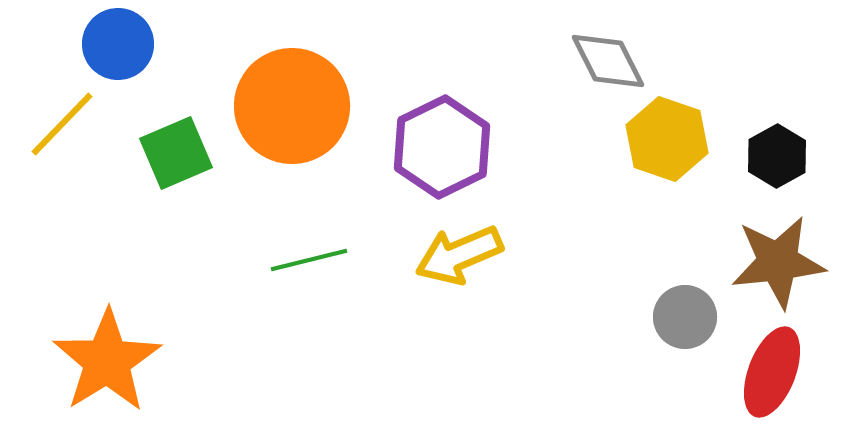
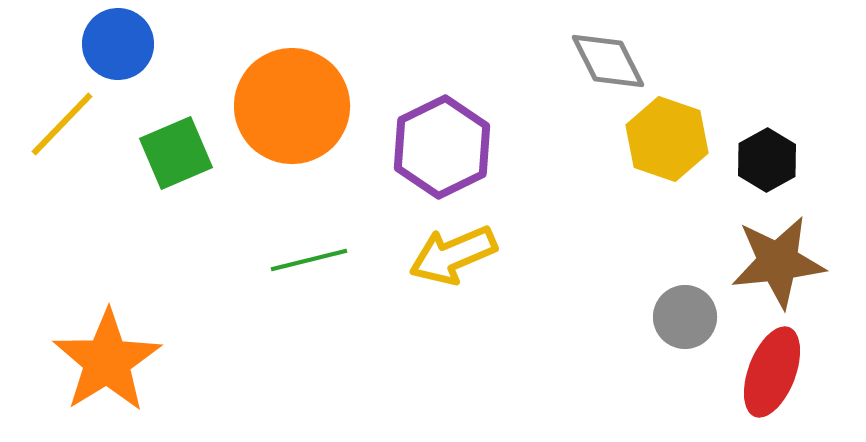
black hexagon: moved 10 px left, 4 px down
yellow arrow: moved 6 px left
